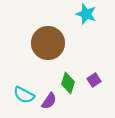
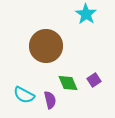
cyan star: rotated 15 degrees clockwise
brown circle: moved 2 px left, 3 px down
green diamond: rotated 40 degrees counterclockwise
purple semicircle: moved 1 px right, 1 px up; rotated 48 degrees counterclockwise
